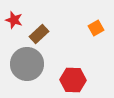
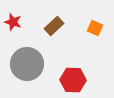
red star: moved 1 px left, 2 px down
orange square: moved 1 px left; rotated 35 degrees counterclockwise
brown rectangle: moved 15 px right, 8 px up
